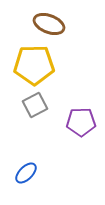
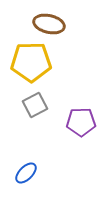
brown ellipse: rotated 8 degrees counterclockwise
yellow pentagon: moved 3 px left, 3 px up
